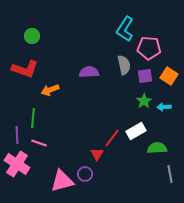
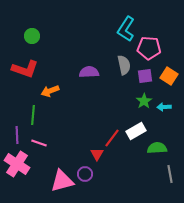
cyan L-shape: moved 1 px right
orange arrow: moved 1 px down
green line: moved 3 px up
